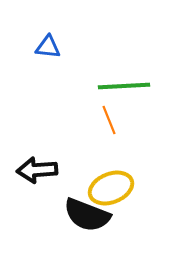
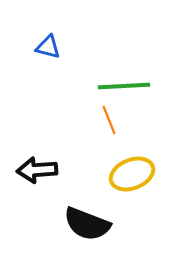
blue triangle: rotated 8 degrees clockwise
yellow ellipse: moved 21 px right, 14 px up
black semicircle: moved 9 px down
